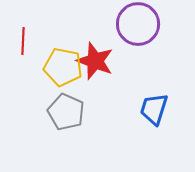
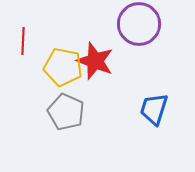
purple circle: moved 1 px right
